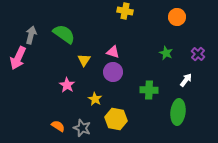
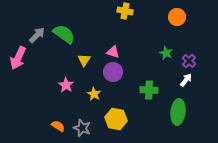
gray arrow: moved 6 px right; rotated 30 degrees clockwise
purple cross: moved 9 px left, 7 px down
pink star: moved 1 px left
yellow star: moved 1 px left, 5 px up
